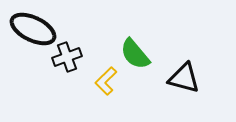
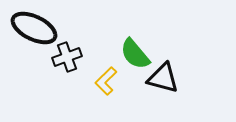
black ellipse: moved 1 px right, 1 px up
black triangle: moved 21 px left
